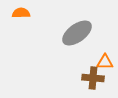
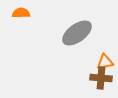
orange triangle: rotated 12 degrees counterclockwise
brown cross: moved 8 px right
